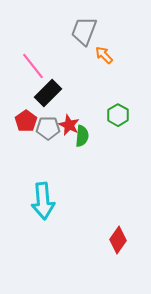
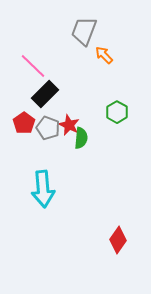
pink line: rotated 8 degrees counterclockwise
black rectangle: moved 3 px left, 1 px down
green hexagon: moved 1 px left, 3 px up
red pentagon: moved 2 px left, 2 px down
gray pentagon: rotated 20 degrees clockwise
green semicircle: moved 1 px left, 2 px down
cyan arrow: moved 12 px up
